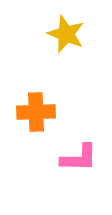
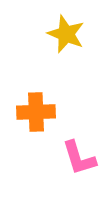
pink L-shape: rotated 72 degrees clockwise
